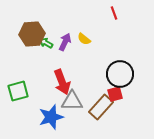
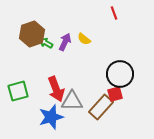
brown hexagon: rotated 15 degrees counterclockwise
red arrow: moved 6 px left, 7 px down
